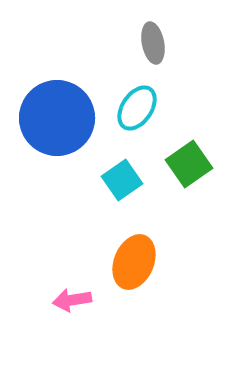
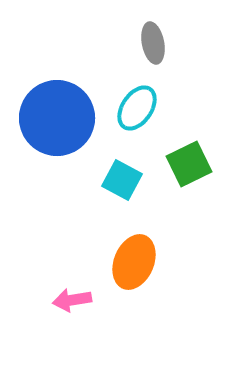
green square: rotated 9 degrees clockwise
cyan square: rotated 27 degrees counterclockwise
